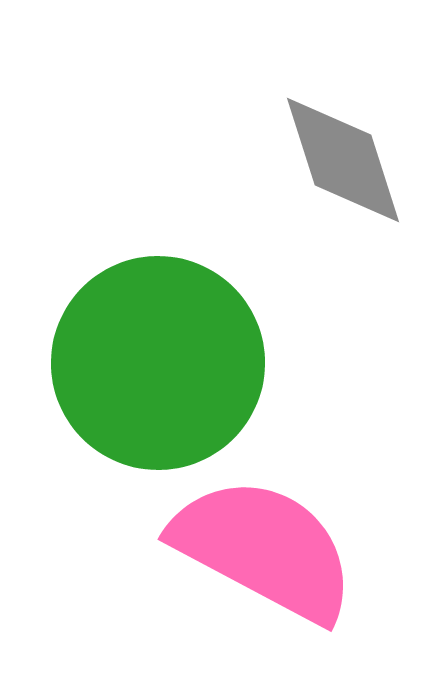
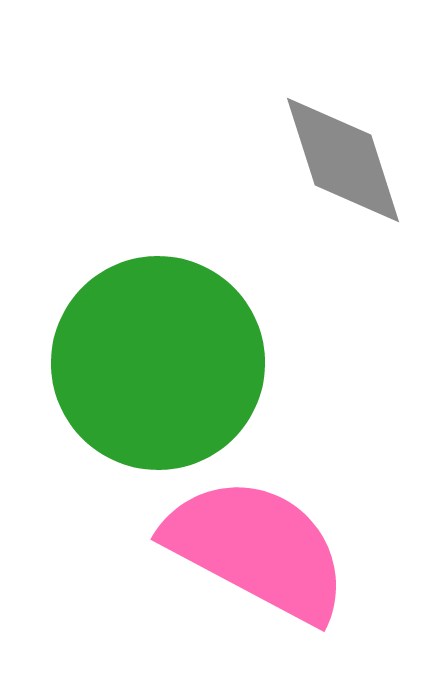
pink semicircle: moved 7 px left
